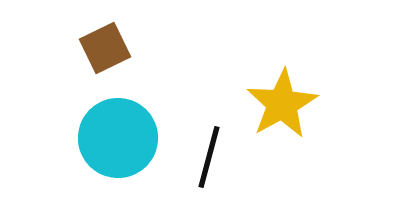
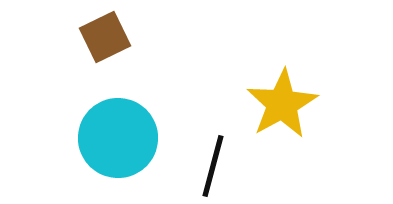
brown square: moved 11 px up
black line: moved 4 px right, 9 px down
